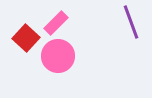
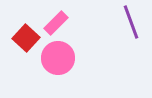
pink circle: moved 2 px down
